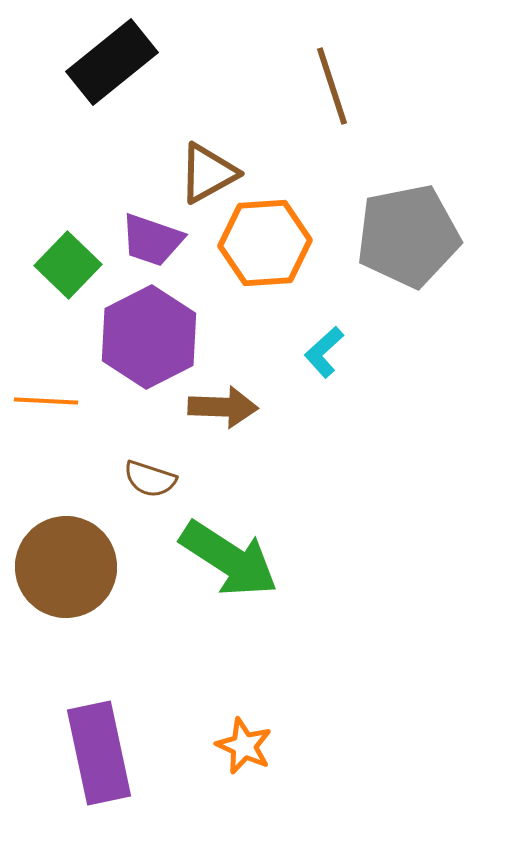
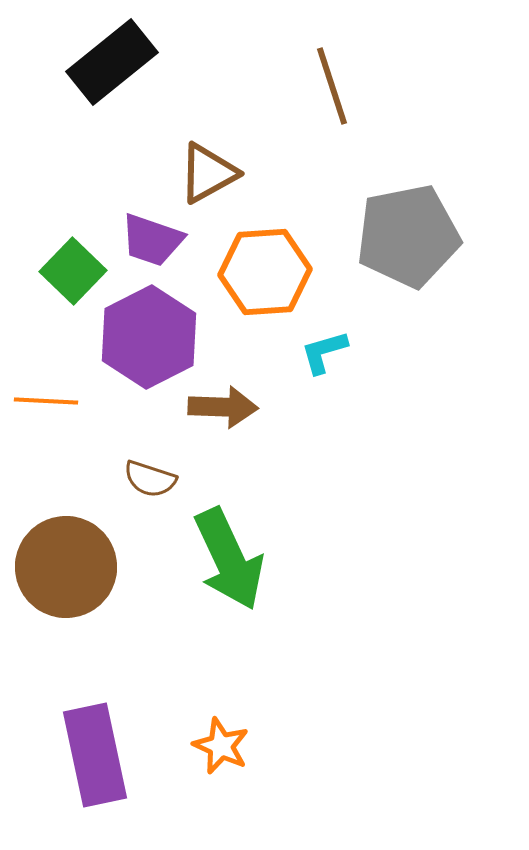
orange hexagon: moved 29 px down
green square: moved 5 px right, 6 px down
cyan L-shape: rotated 26 degrees clockwise
green arrow: rotated 32 degrees clockwise
orange star: moved 23 px left
purple rectangle: moved 4 px left, 2 px down
